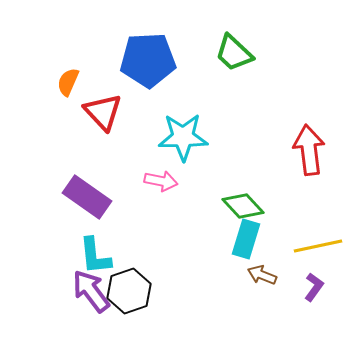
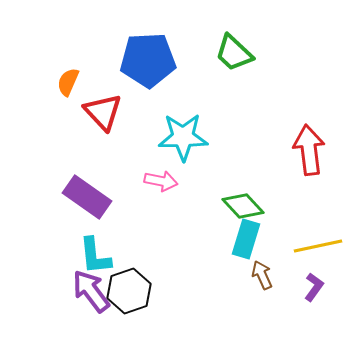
brown arrow: rotated 44 degrees clockwise
